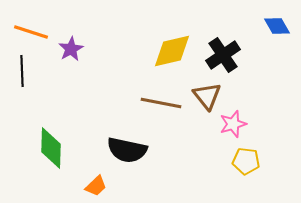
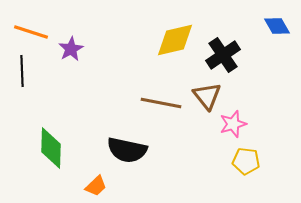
yellow diamond: moved 3 px right, 11 px up
